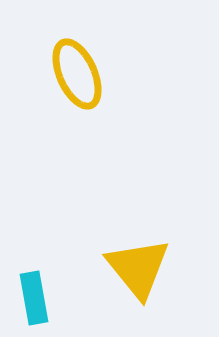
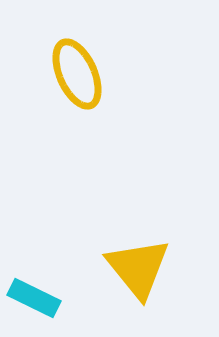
cyan rectangle: rotated 54 degrees counterclockwise
